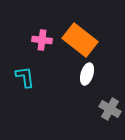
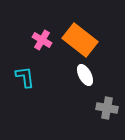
pink cross: rotated 24 degrees clockwise
white ellipse: moved 2 px left, 1 px down; rotated 45 degrees counterclockwise
gray cross: moved 3 px left, 1 px up; rotated 20 degrees counterclockwise
